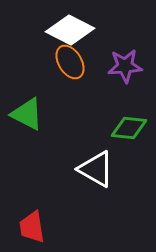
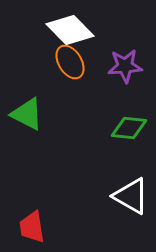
white diamond: rotated 18 degrees clockwise
white triangle: moved 35 px right, 27 px down
